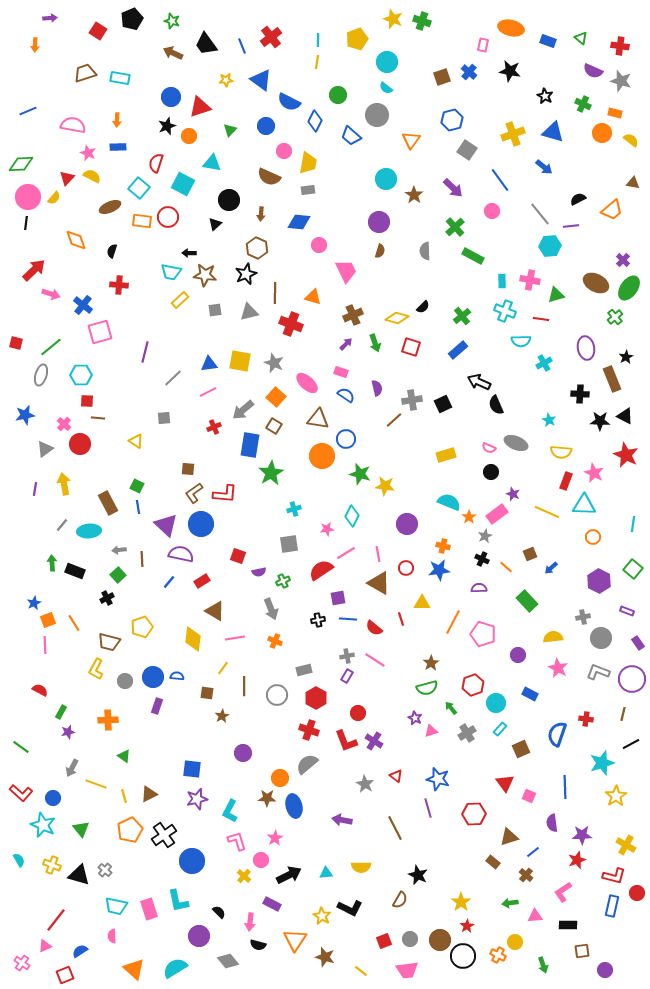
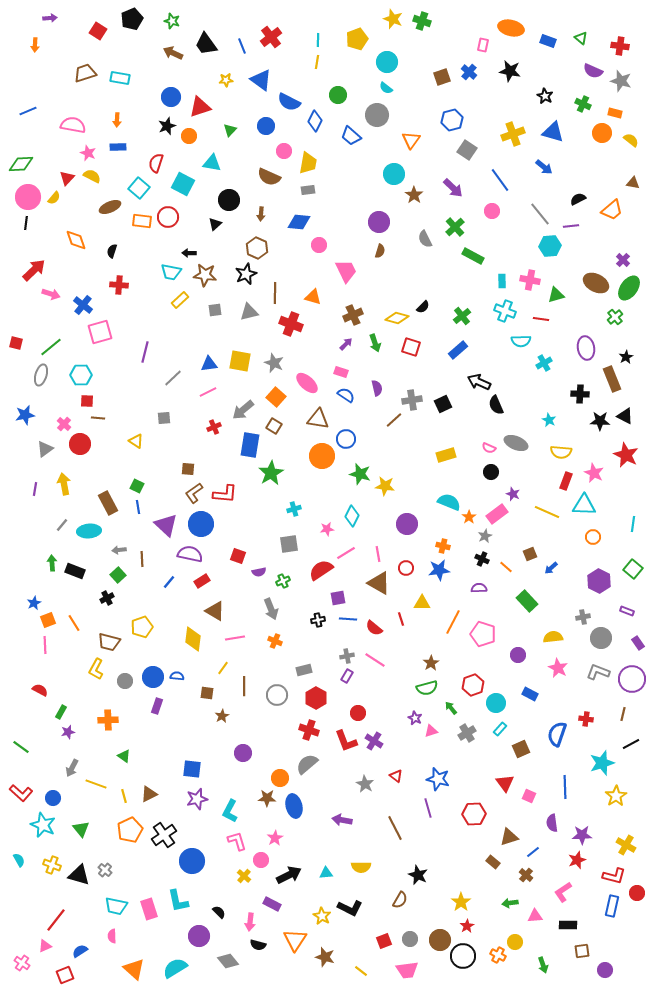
cyan circle at (386, 179): moved 8 px right, 5 px up
gray semicircle at (425, 251): moved 12 px up; rotated 24 degrees counterclockwise
purple semicircle at (181, 554): moved 9 px right
